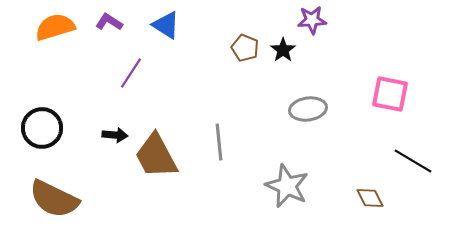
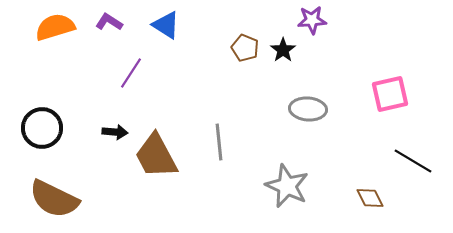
pink square: rotated 24 degrees counterclockwise
gray ellipse: rotated 12 degrees clockwise
black arrow: moved 3 px up
